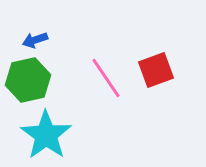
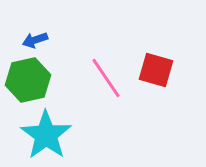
red square: rotated 36 degrees clockwise
